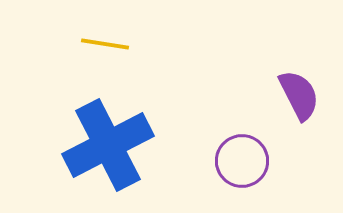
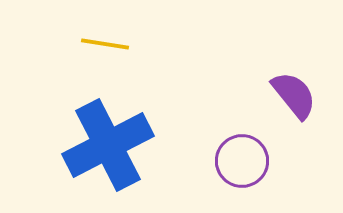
purple semicircle: moved 5 px left; rotated 12 degrees counterclockwise
